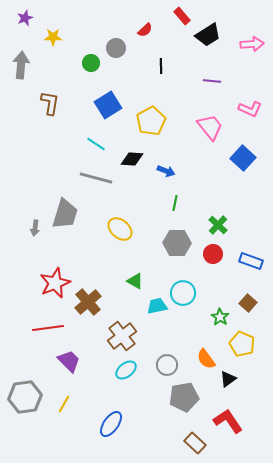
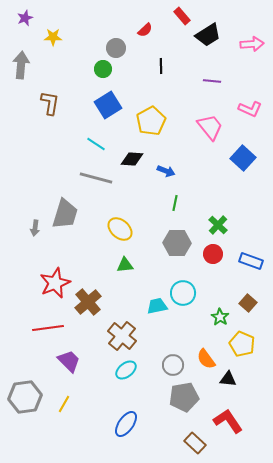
green circle at (91, 63): moved 12 px right, 6 px down
green triangle at (135, 281): moved 10 px left, 16 px up; rotated 36 degrees counterclockwise
brown cross at (122, 336): rotated 12 degrees counterclockwise
gray circle at (167, 365): moved 6 px right
black triangle at (228, 379): rotated 42 degrees clockwise
blue ellipse at (111, 424): moved 15 px right
